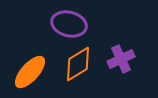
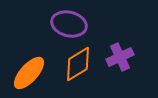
purple cross: moved 1 px left, 2 px up
orange ellipse: moved 1 px left, 1 px down
